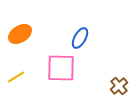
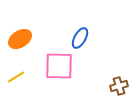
orange ellipse: moved 5 px down
pink square: moved 2 px left, 2 px up
brown cross: rotated 24 degrees clockwise
